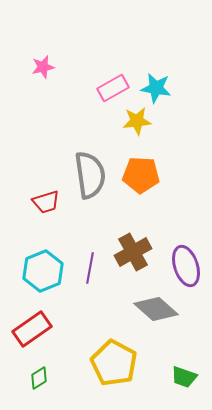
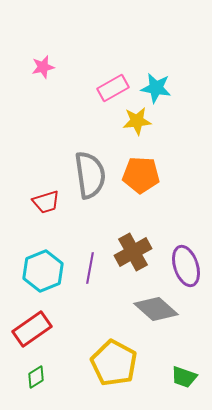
green diamond: moved 3 px left, 1 px up
